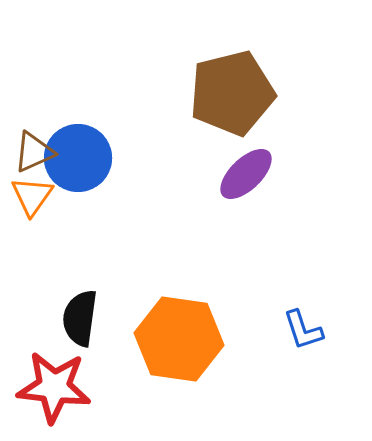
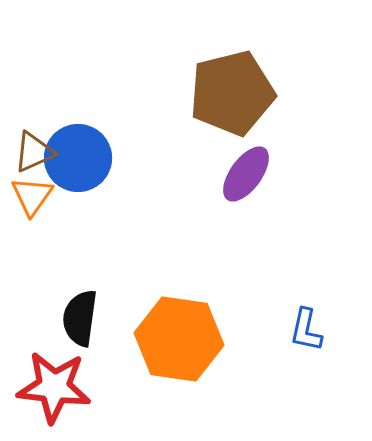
purple ellipse: rotated 10 degrees counterclockwise
blue L-shape: moved 3 px right; rotated 30 degrees clockwise
